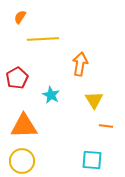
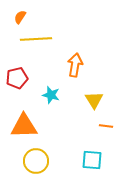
yellow line: moved 7 px left
orange arrow: moved 5 px left, 1 px down
red pentagon: rotated 15 degrees clockwise
cyan star: rotated 12 degrees counterclockwise
yellow circle: moved 14 px right
